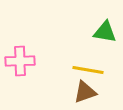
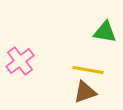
pink cross: rotated 36 degrees counterclockwise
